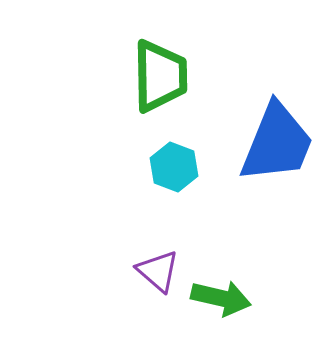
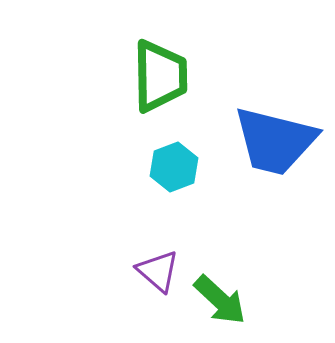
blue trapezoid: moved 2 px left, 2 px up; rotated 82 degrees clockwise
cyan hexagon: rotated 18 degrees clockwise
green arrow: moved 1 px left, 2 px down; rotated 30 degrees clockwise
